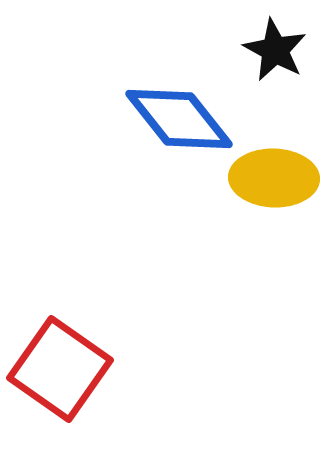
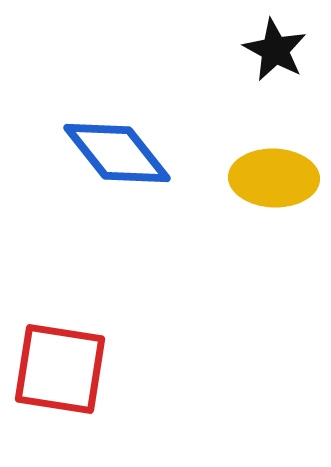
blue diamond: moved 62 px left, 34 px down
red square: rotated 26 degrees counterclockwise
